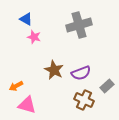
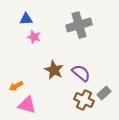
blue triangle: rotated 32 degrees counterclockwise
purple semicircle: rotated 120 degrees counterclockwise
gray rectangle: moved 3 px left, 7 px down
